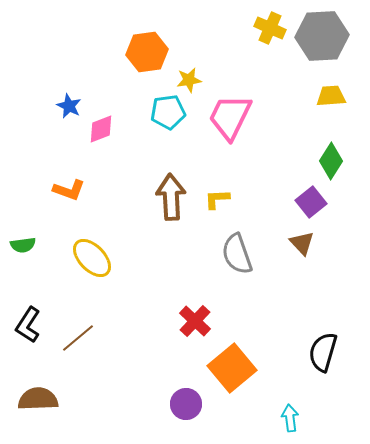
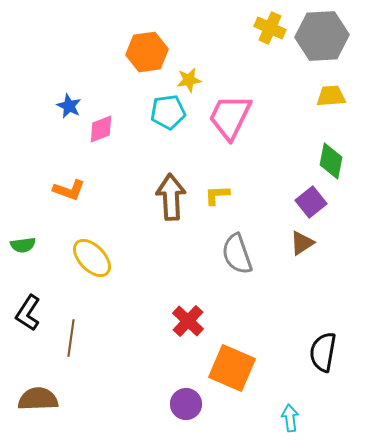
green diamond: rotated 21 degrees counterclockwise
yellow L-shape: moved 4 px up
brown triangle: rotated 40 degrees clockwise
red cross: moved 7 px left
black L-shape: moved 12 px up
brown line: moved 7 px left; rotated 42 degrees counterclockwise
black semicircle: rotated 6 degrees counterclockwise
orange square: rotated 27 degrees counterclockwise
